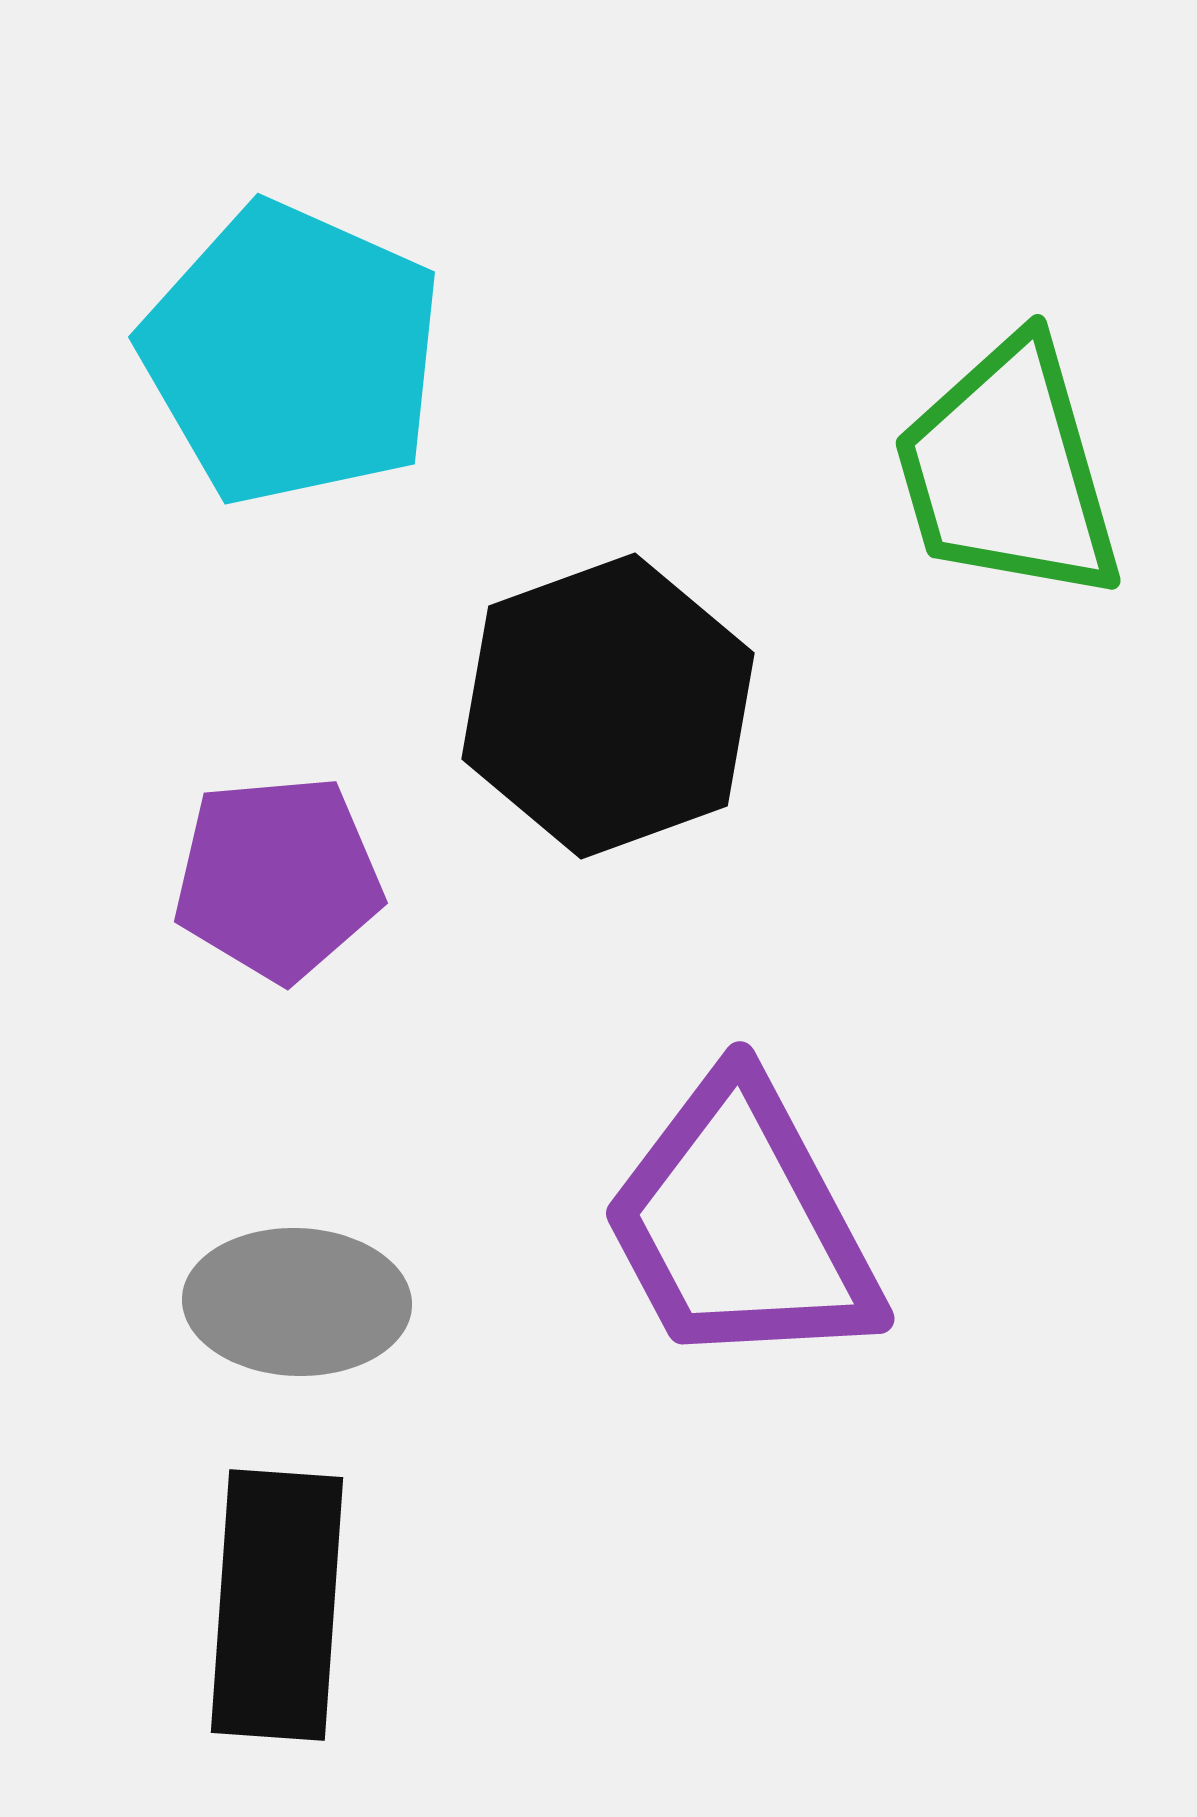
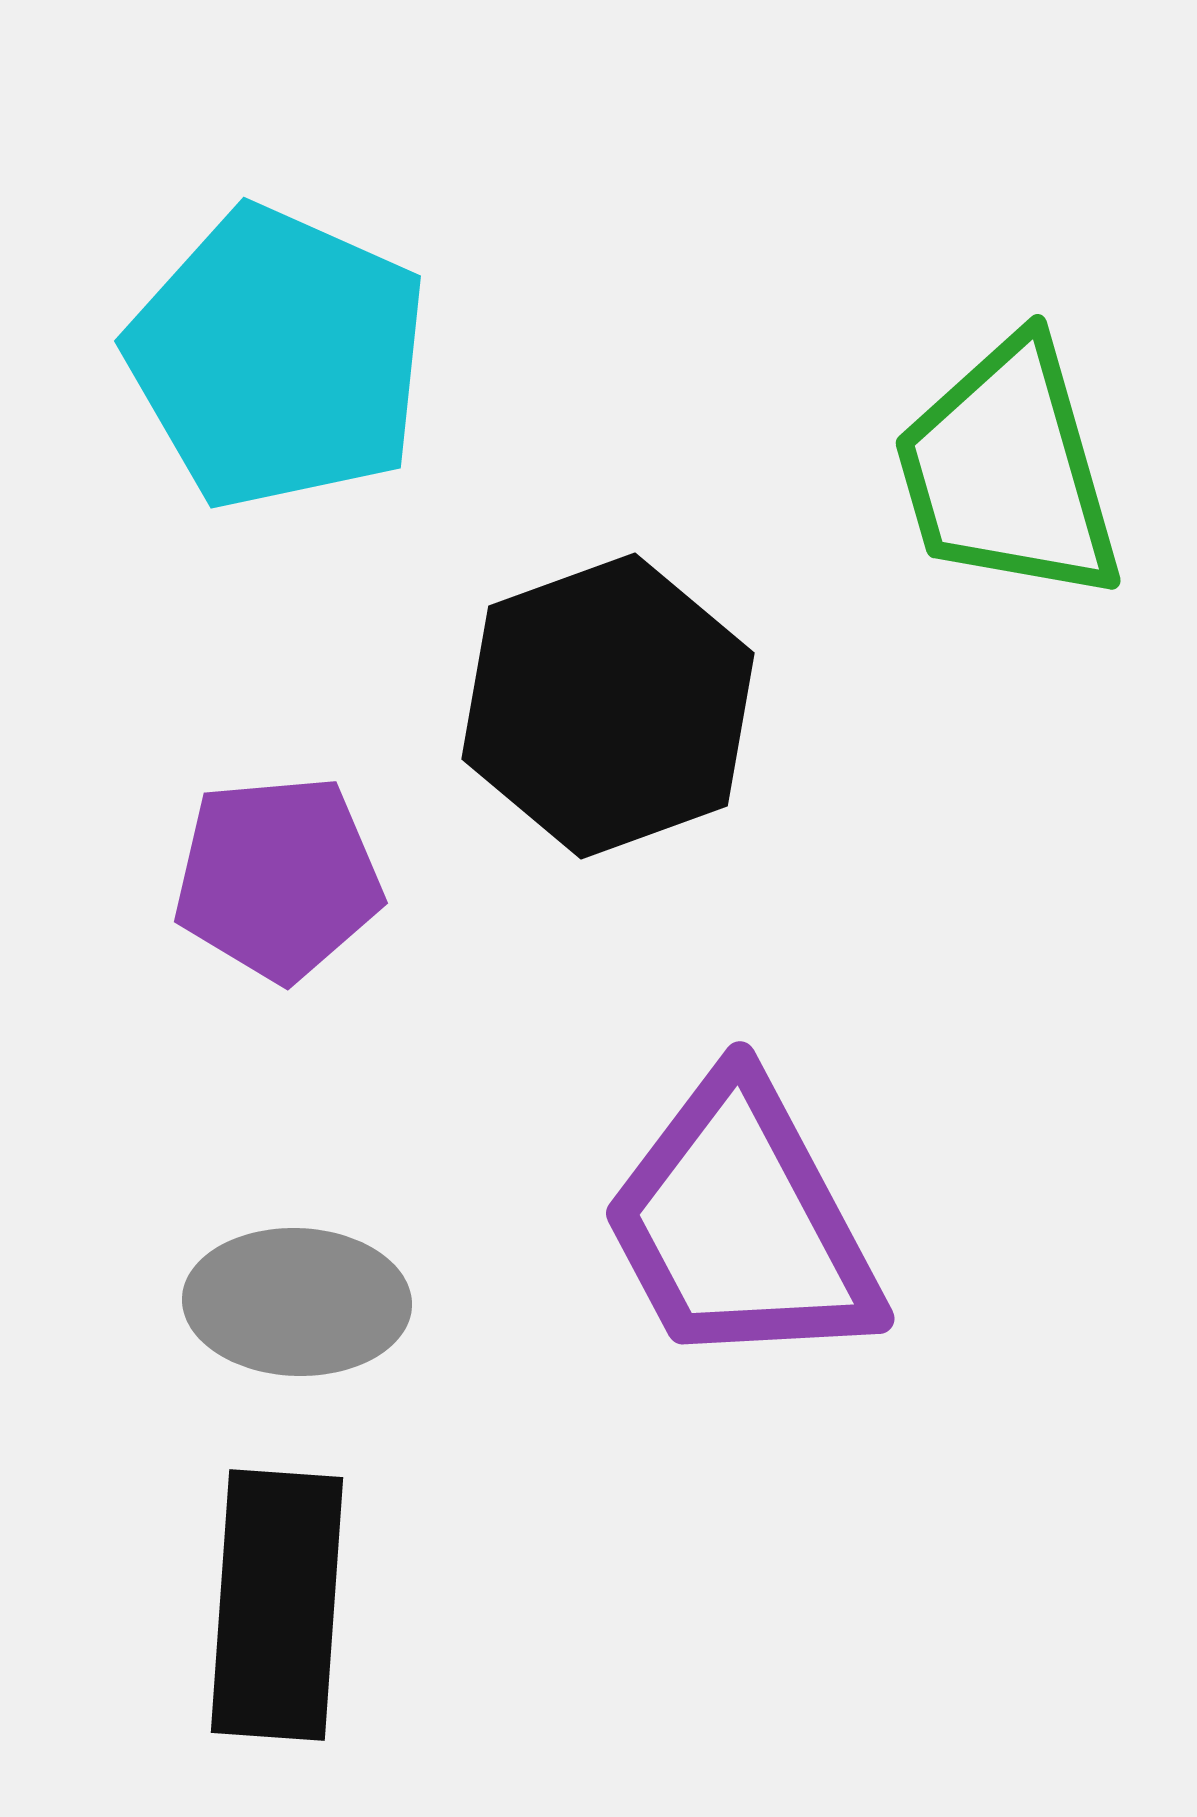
cyan pentagon: moved 14 px left, 4 px down
